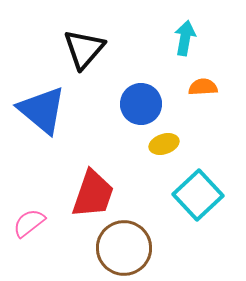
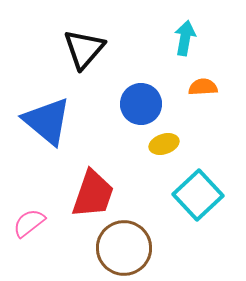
blue triangle: moved 5 px right, 11 px down
